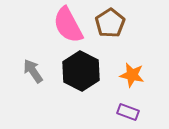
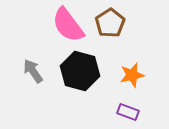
pink semicircle: rotated 9 degrees counterclockwise
black hexagon: moved 1 px left; rotated 12 degrees counterclockwise
orange star: rotated 25 degrees counterclockwise
